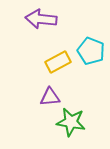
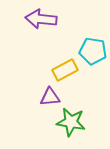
cyan pentagon: moved 2 px right; rotated 12 degrees counterclockwise
yellow rectangle: moved 7 px right, 8 px down
